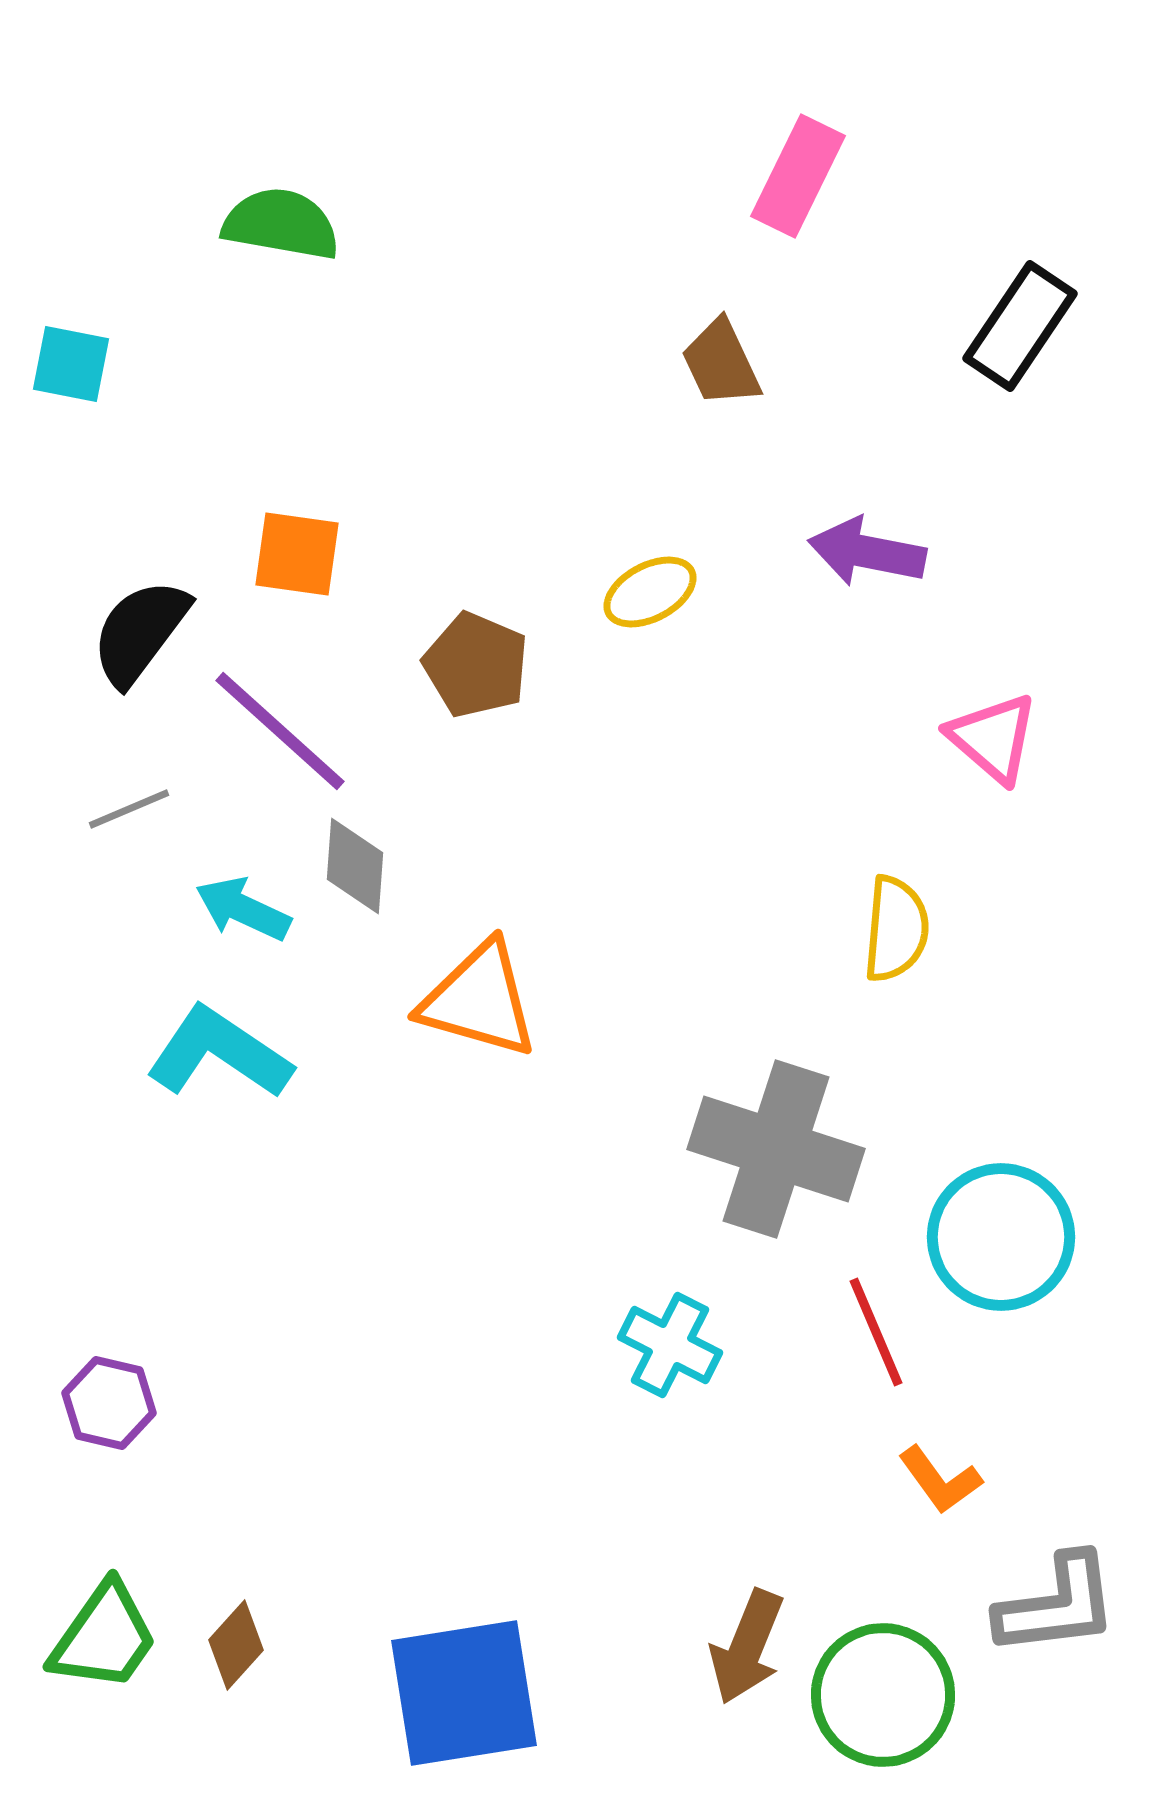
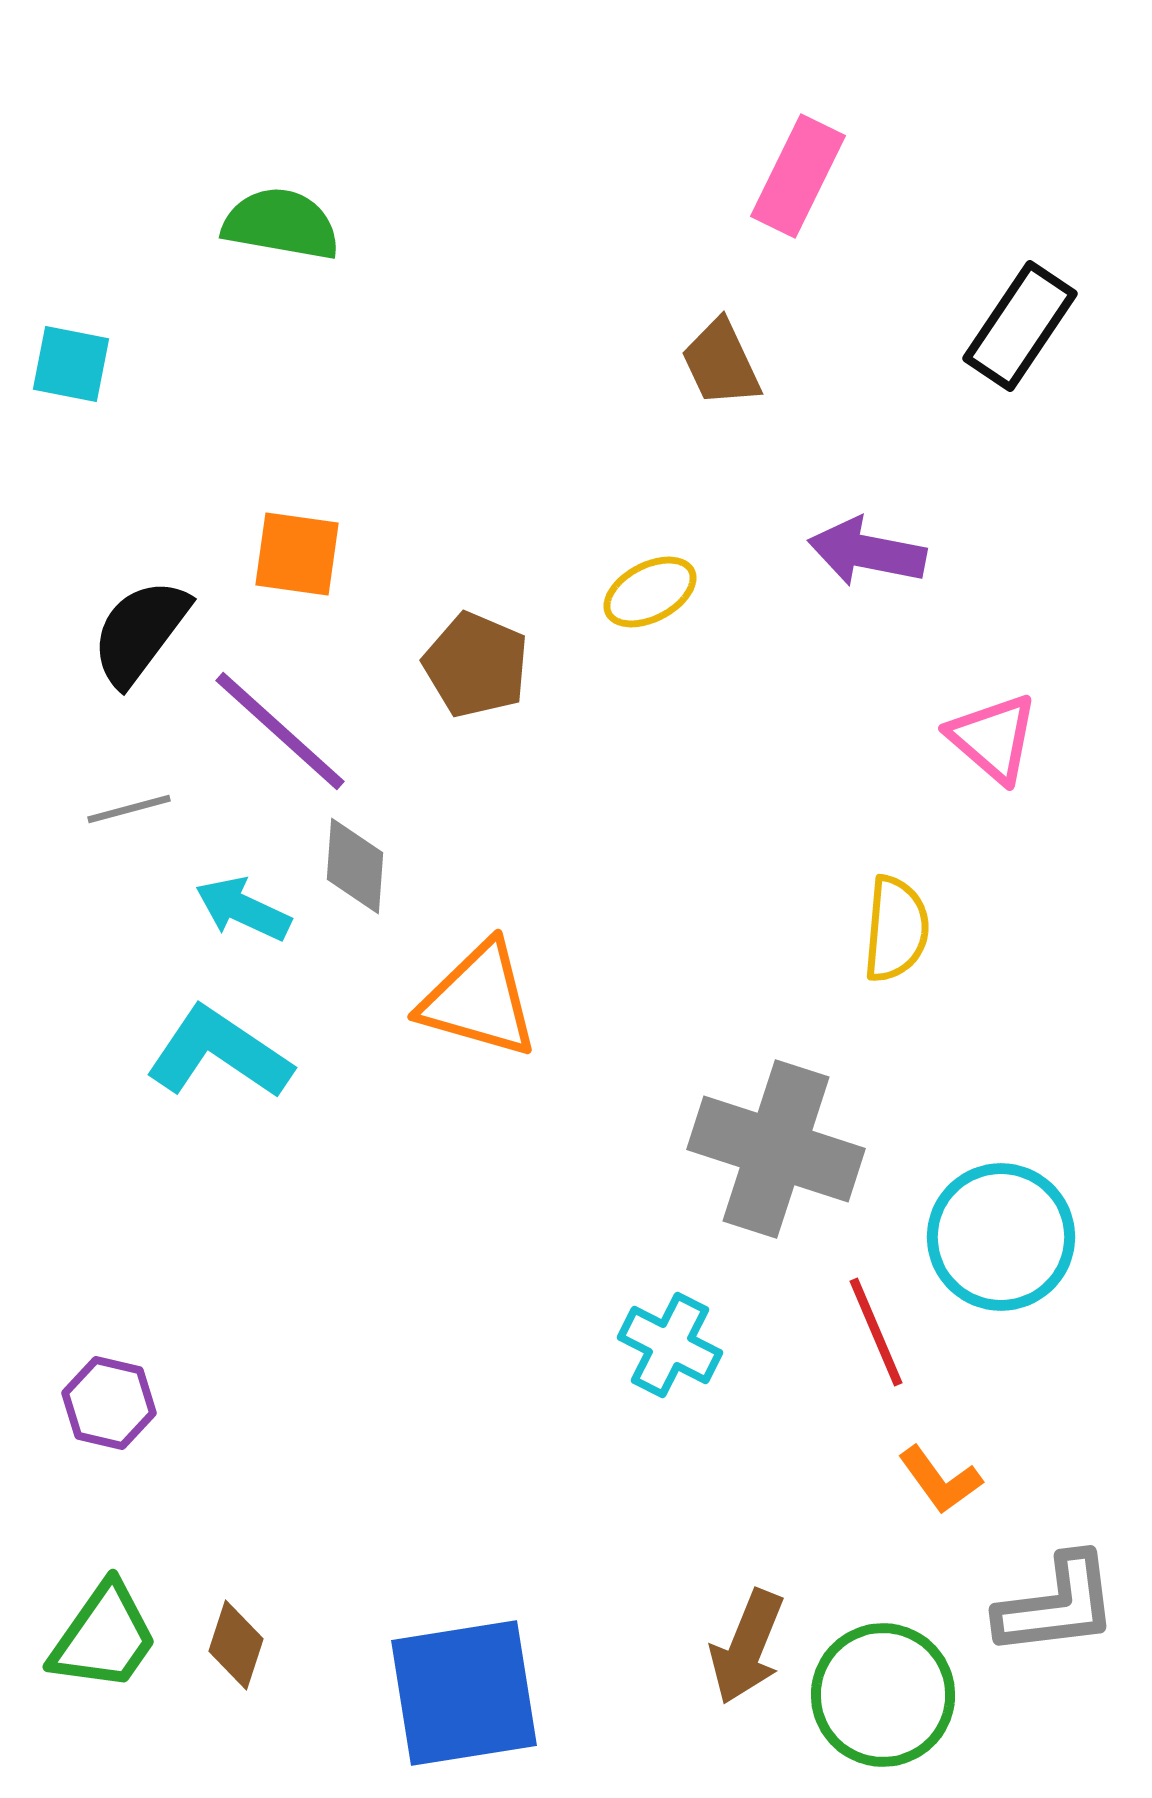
gray line: rotated 8 degrees clockwise
brown diamond: rotated 24 degrees counterclockwise
